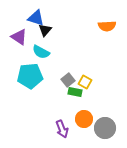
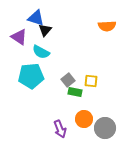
cyan pentagon: moved 1 px right
yellow square: moved 6 px right, 1 px up; rotated 24 degrees counterclockwise
purple arrow: moved 2 px left
